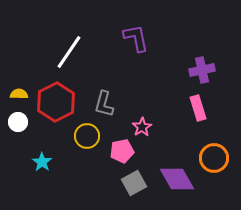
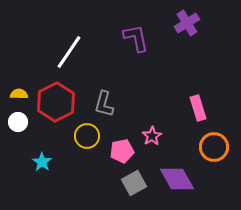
purple cross: moved 15 px left, 47 px up; rotated 20 degrees counterclockwise
pink star: moved 10 px right, 9 px down
orange circle: moved 11 px up
